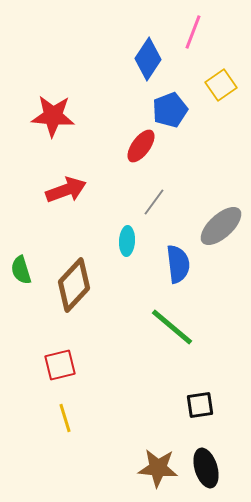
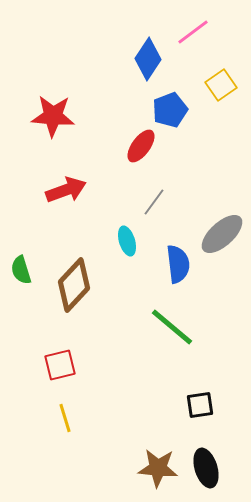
pink line: rotated 32 degrees clockwise
gray ellipse: moved 1 px right, 8 px down
cyan ellipse: rotated 20 degrees counterclockwise
